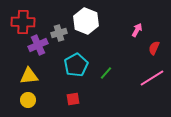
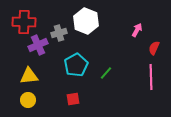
red cross: moved 1 px right
pink line: moved 1 px left, 1 px up; rotated 60 degrees counterclockwise
